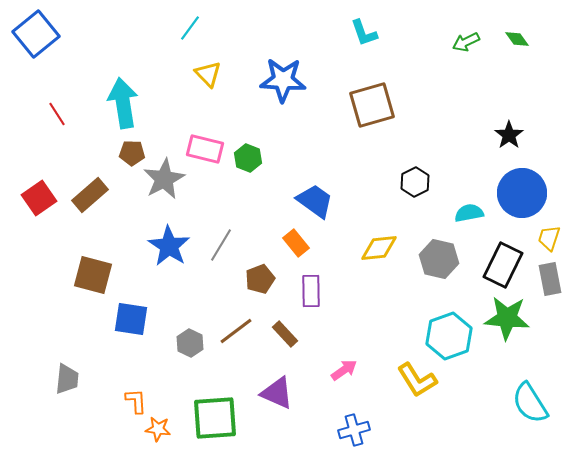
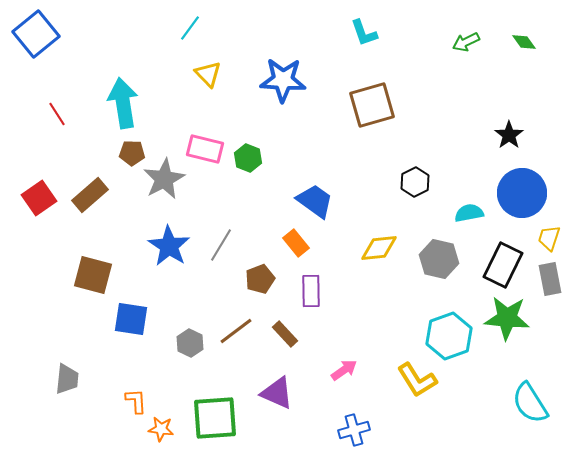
green diamond at (517, 39): moved 7 px right, 3 px down
orange star at (158, 429): moved 3 px right
